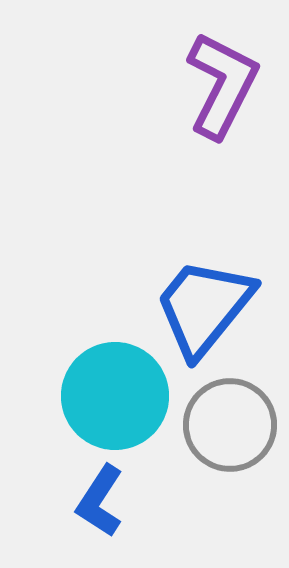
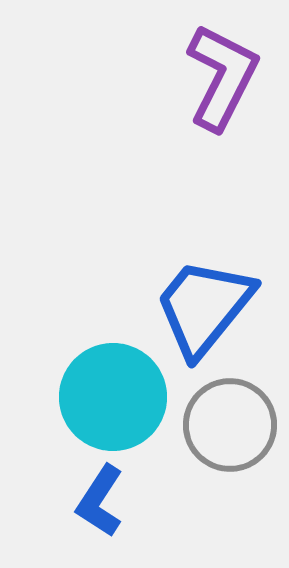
purple L-shape: moved 8 px up
cyan circle: moved 2 px left, 1 px down
